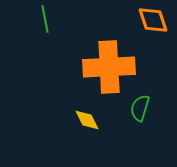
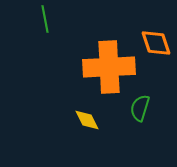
orange diamond: moved 3 px right, 23 px down
